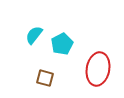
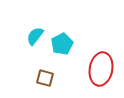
cyan semicircle: moved 1 px right, 1 px down
red ellipse: moved 3 px right
